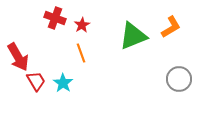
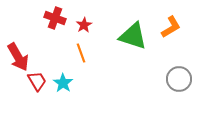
red star: moved 2 px right
green triangle: rotated 40 degrees clockwise
red trapezoid: moved 1 px right
